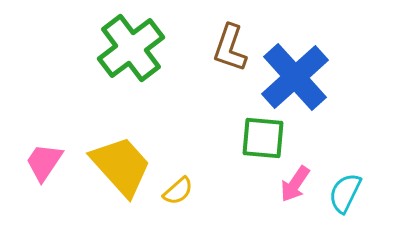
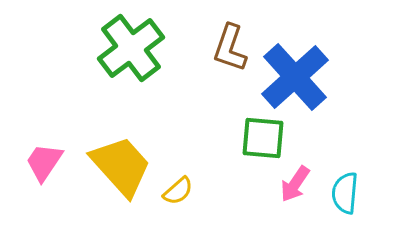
cyan semicircle: rotated 21 degrees counterclockwise
